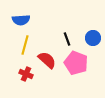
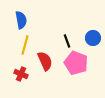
blue semicircle: rotated 96 degrees counterclockwise
black line: moved 2 px down
red semicircle: moved 2 px left, 1 px down; rotated 24 degrees clockwise
red cross: moved 5 px left
